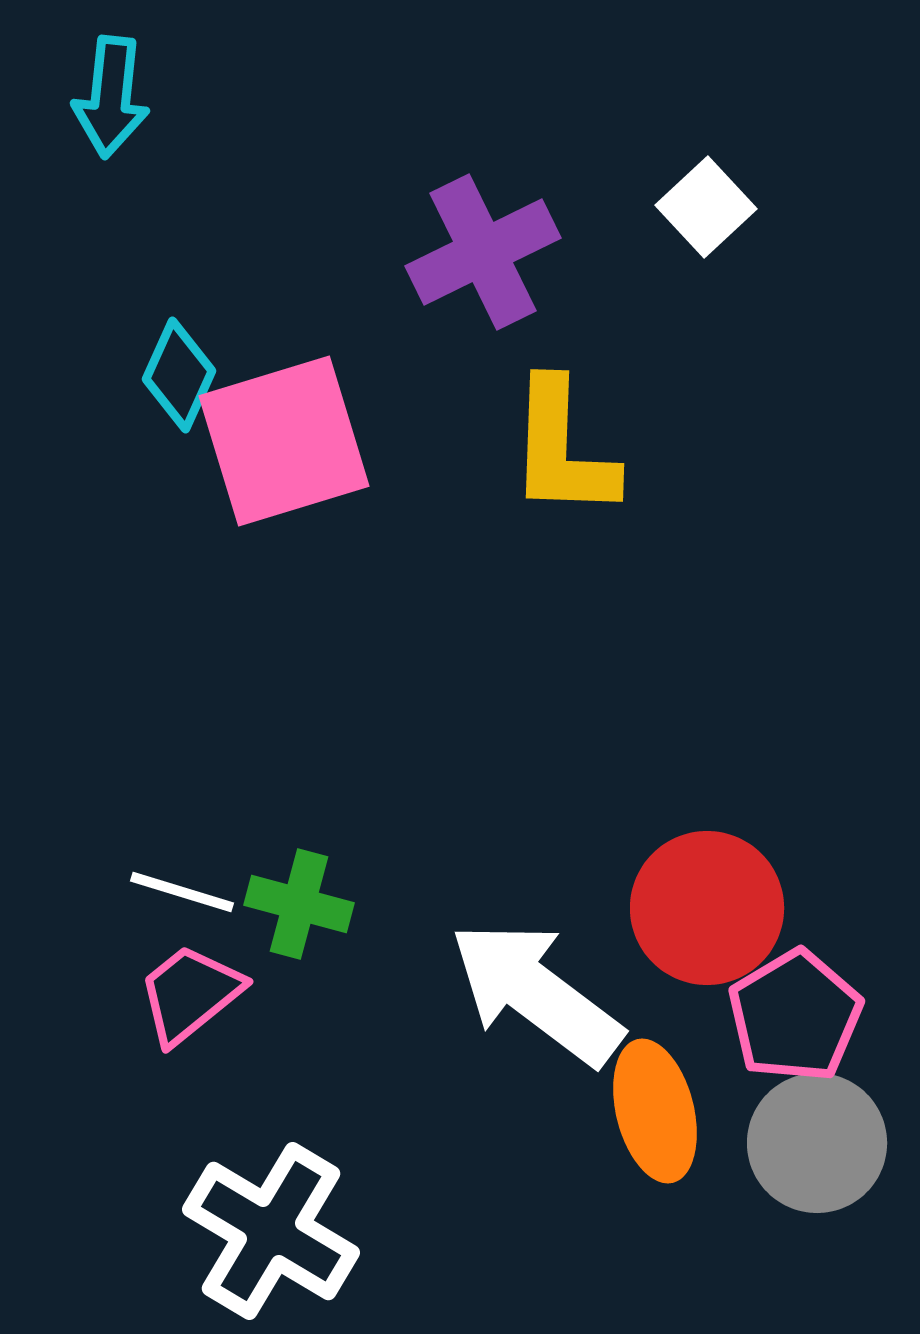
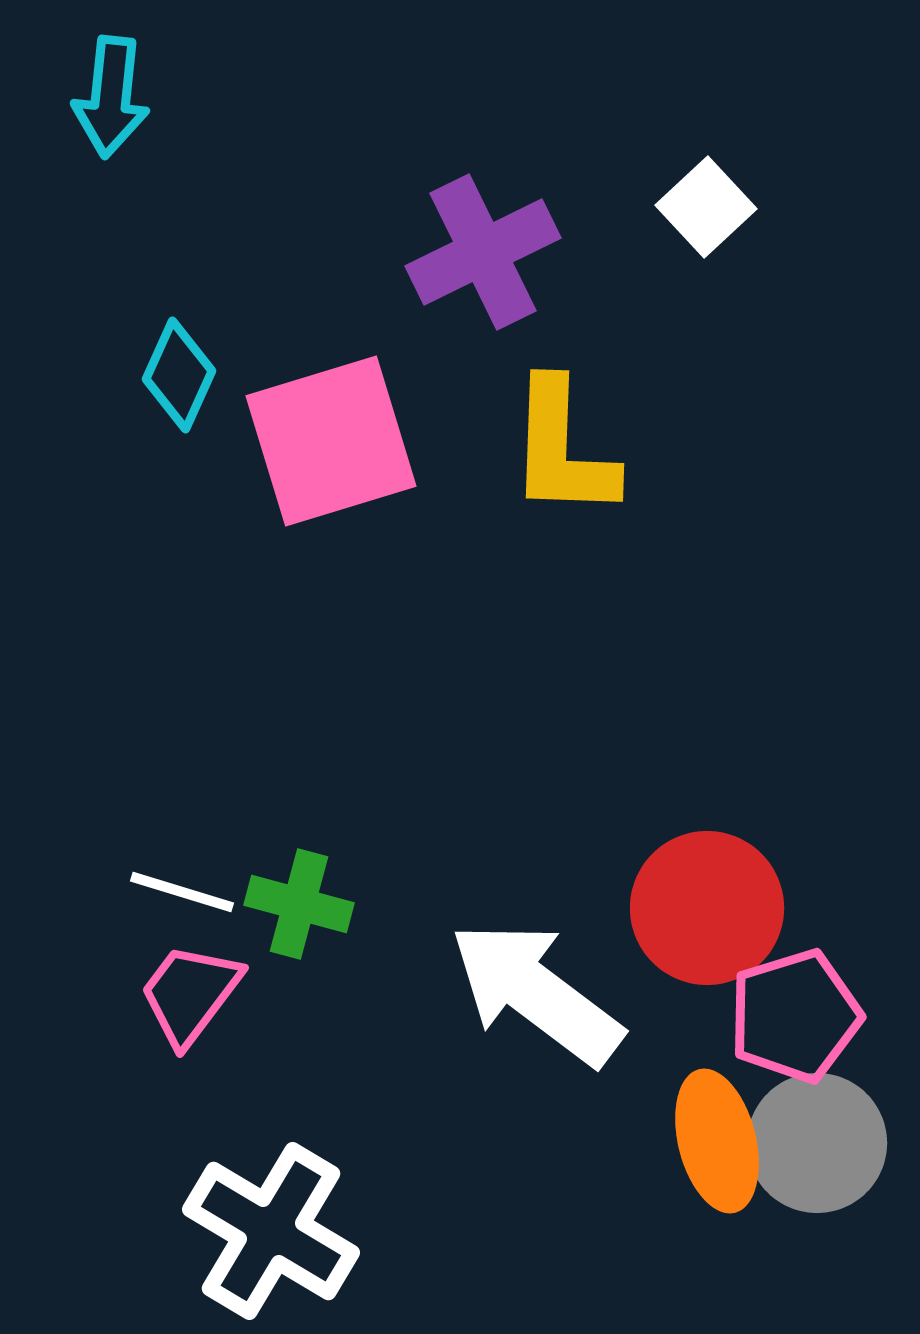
pink square: moved 47 px right
pink trapezoid: rotated 14 degrees counterclockwise
pink pentagon: rotated 14 degrees clockwise
orange ellipse: moved 62 px right, 30 px down
